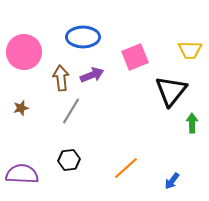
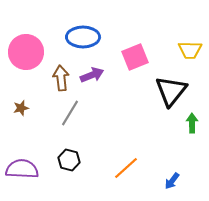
pink circle: moved 2 px right
gray line: moved 1 px left, 2 px down
black hexagon: rotated 20 degrees clockwise
purple semicircle: moved 5 px up
